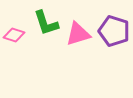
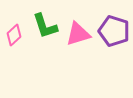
green L-shape: moved 1 px left, 3 px down
pink diamond: rotated 60 degrees counterclockwise
